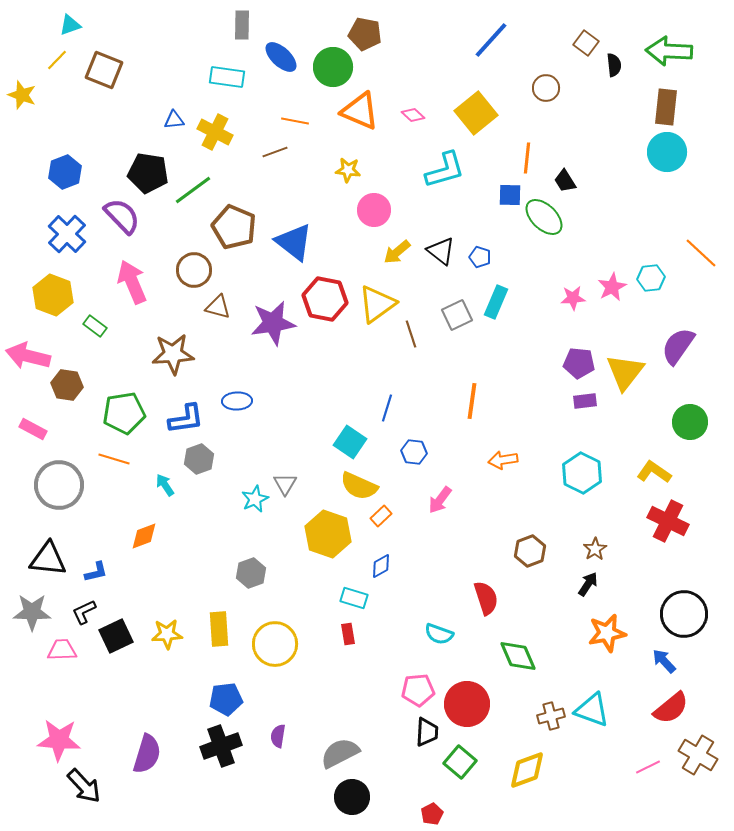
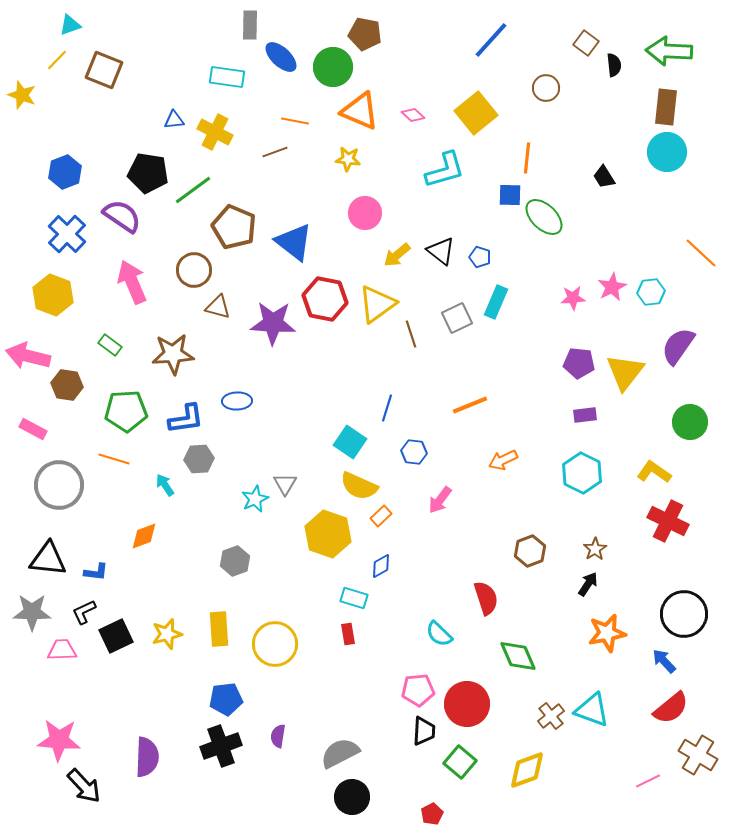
gray rectangle at (242, 25): moved 8 px right
yellow star at (348, 170): moved 11 px up
black trapezoid at (565, 181): moved 39 px right, 4 px up
pink circle at (374, 210): moved 9 px left, 3 px down
purple semicircle at (122, 216): rotated 12 degrees counterclockwise
yellow arrow at (397, 252): moved 3 px down
cyan hexagon at (651, 278): moved 14 px down
gray square at (457, 315): moved 3 px down
purple star at (273, 323): rotated 12 degrees clockwise
green rectangle at (95, 326): moved 15 px right, 19 px down
orange line at (472, 401): moved 2 px left, 4 px down; rotated 60 degrees clockwise
purple rectangle at (585, 401): moved 14 px down
green pentagon at (124, 413): moved 2 px right, 2 px up; rotated 6 degrees clockwise
gray hexagon at (199, 459): rotated 16 degrees clockwise
orange arrow at (503, 460): rotated 16 degrees counterclockwise
blue L-shape at (96, 572): rotated 20 degrees clockwise
gray hexagon at (251, 573): moved 16 px left, 12 px up
yellow star at (167, 634): rotated 12 degrees counterclockwise
cyan semicircle at (439, 634): rotated 24 degrees clockwise
brown cross at (551, 716): rotated 24 degrees counterclockwise
black trapezoid at (427, 732): moved 3 px left, 1 px up
purple semicircle at (147, 754): moved 3 px down; rotated 15 degrees counterclockwise
pink line at (648, 767): moved 14 px down
